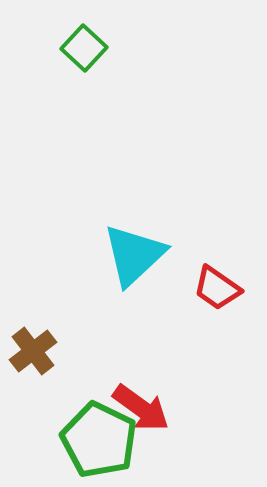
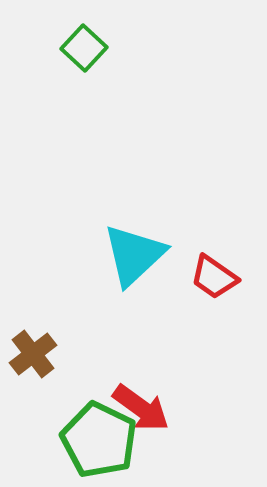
red trapezoid: moved 3 px left, 11 px up
brown cross: moved 3 px down
